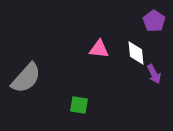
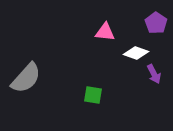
purple pentagon: moved 2 px right, 2 px down
pink triangle: moved 6 px right, 17 px up
white diamond: rotated 65 degrees counterclockwise
green square: moved 14 px right, 10 px up
